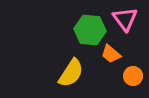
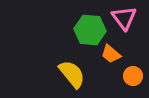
pink triangle: moved 1 px left, 1 px up
yellow semicircle: moved 1 px right, 1 px down; rotated 72 degrees counterclockwise
